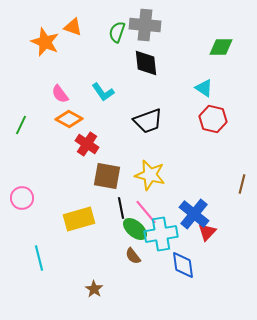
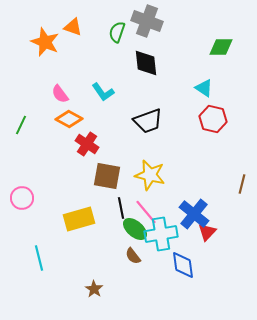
gray cross: moved 2 px right, 4 px up; rotated 16 degrees clockwise
